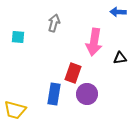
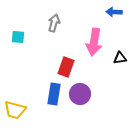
blue arrow: moved 4 px left
red rectangle: moved 7 px left, 6 px up
purple circle: moved 7 px left
